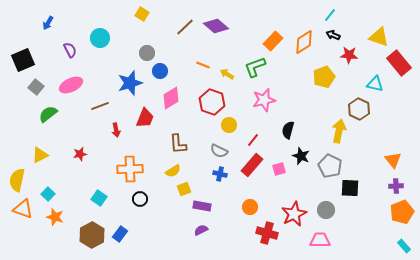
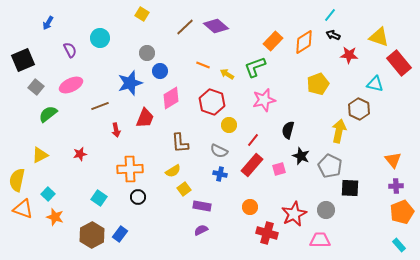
yellow pentagon at (324, 77): moved 6 px left, 7 px down
brown L-shape at (178, 144): moved 2 px right, 1 px up
yellow square at (184, 189): rotated 16 degrees counterclockwise
black circle at (140, 199): moved 2 px left, 2 px up
cyan rectangle at (404, 246): moved 5 px left, 1 px up
